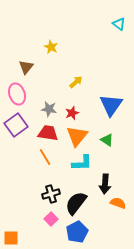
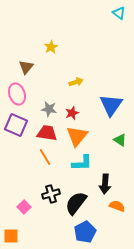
cyan triangle: moved 11 px up
yellow star: rotated 16 degrees clockwise
yellow arrow: rotated 24 degrees clockwise
purple square: rotated 30 degrees counterclockwise
red trapezoid: moved 1 px left
green triangle: moved 13 px right
orange semicircle: moved 1 px left, 3 px down
pink square: moved 27 px left, 12 px up
blue pentagon: moved 8 px right
orange square: moved 2 px up
